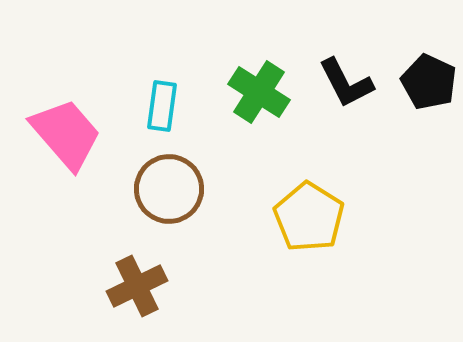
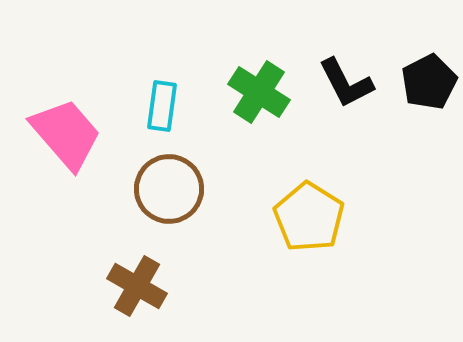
black pentagon: rotated 20 degrees clockwise
brown cross: rotated 34 degrees counterclockwise
